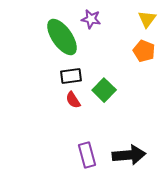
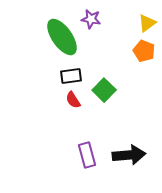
yellow triangle: moved 4 px down; rotated 18 degrees clockwise
